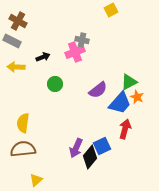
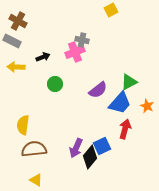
orange star: moved 10 px right, 9 px down
yellow semicircle: moved 2 px down
brown semicircle: moved 11 px right
yellow triangle: rotated 48 degrees counterclockwise
